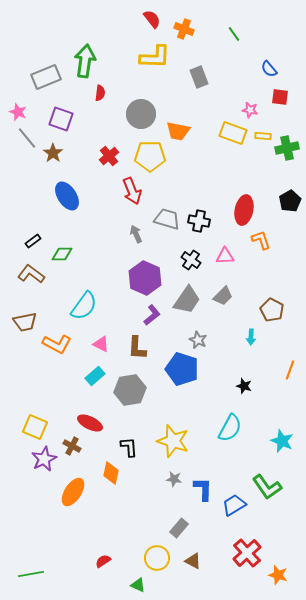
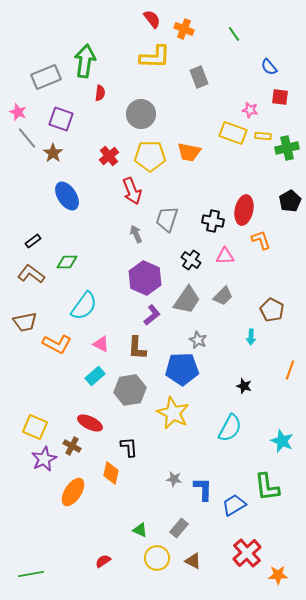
blue semicircle at (269, 69): moved 2 px up
orange trapezoid at (178, 131): moved 11 px right, 21 px down
gray trapezoid at (167, 219): rotated 88 degrees counterclockwise
black cross at (199, 221): moved 14 px right
green diamond at (62, 254): moved 5 px right, 8 px down
blue pentagon at (182, 369): rotated 20 degrees counterclockwise
yellow star at (173, 441): moved 28 px up; rotated 8 degrees clockwise
green L-shape at (267, 487): rotated 28 degrees clockwise
orange star at (278, 575): rotated 18 degrees counterclockwise
green triangle at (138, 585): moved 2 px right, 55 px up
